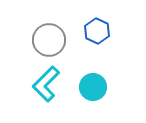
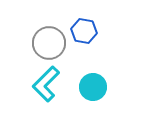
blue hexagon: moved 13 px left; rotated 15 degrees counterclockwise
gray circle: moved 3 px down
